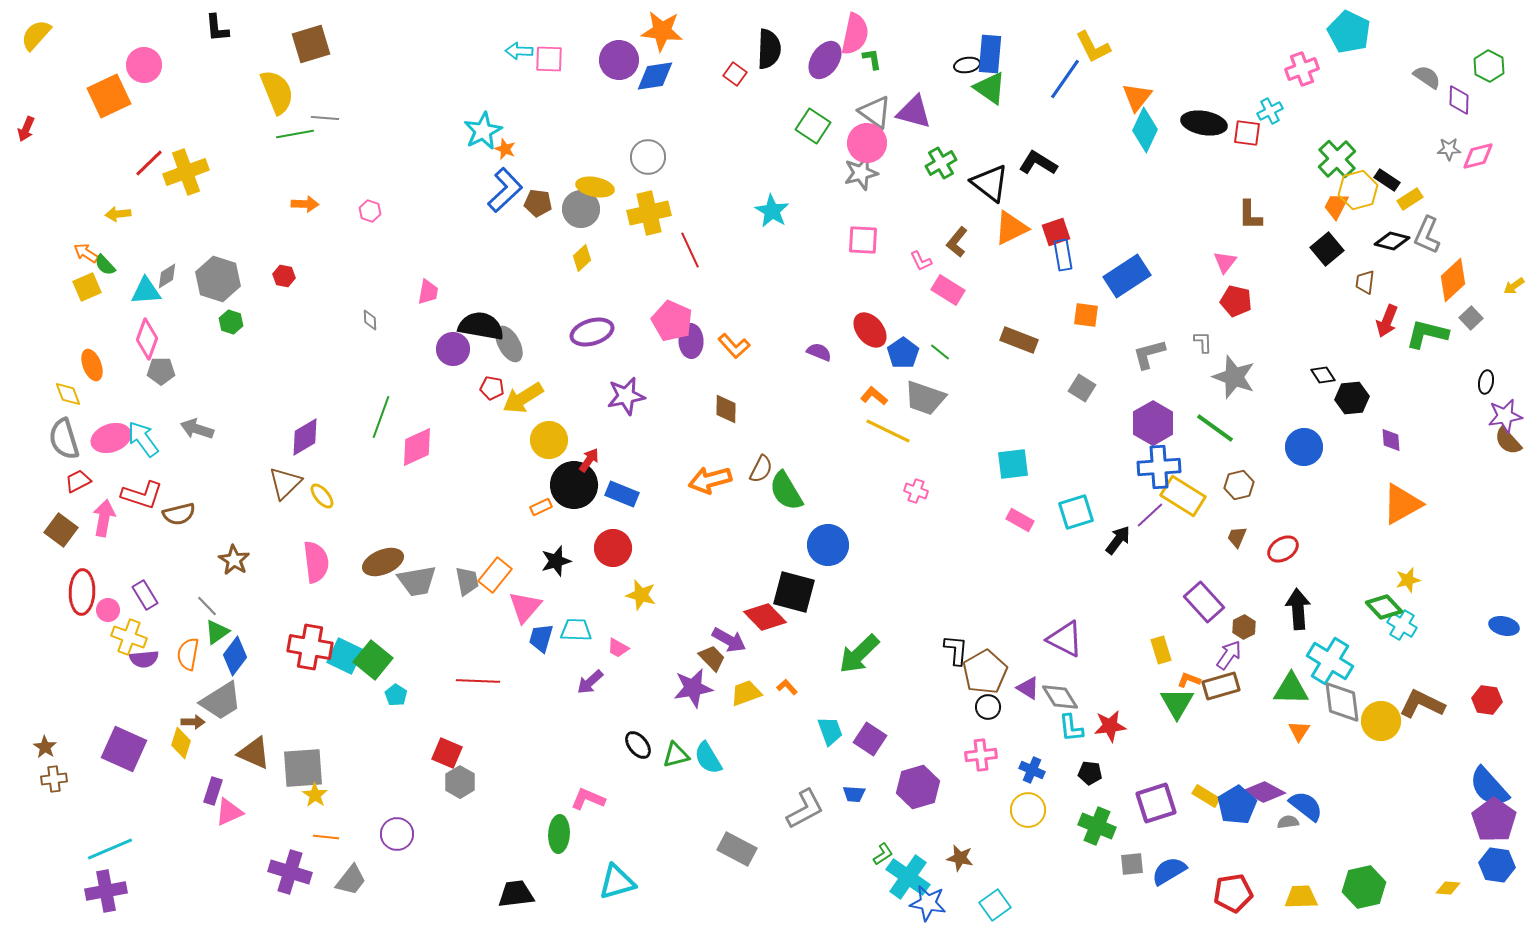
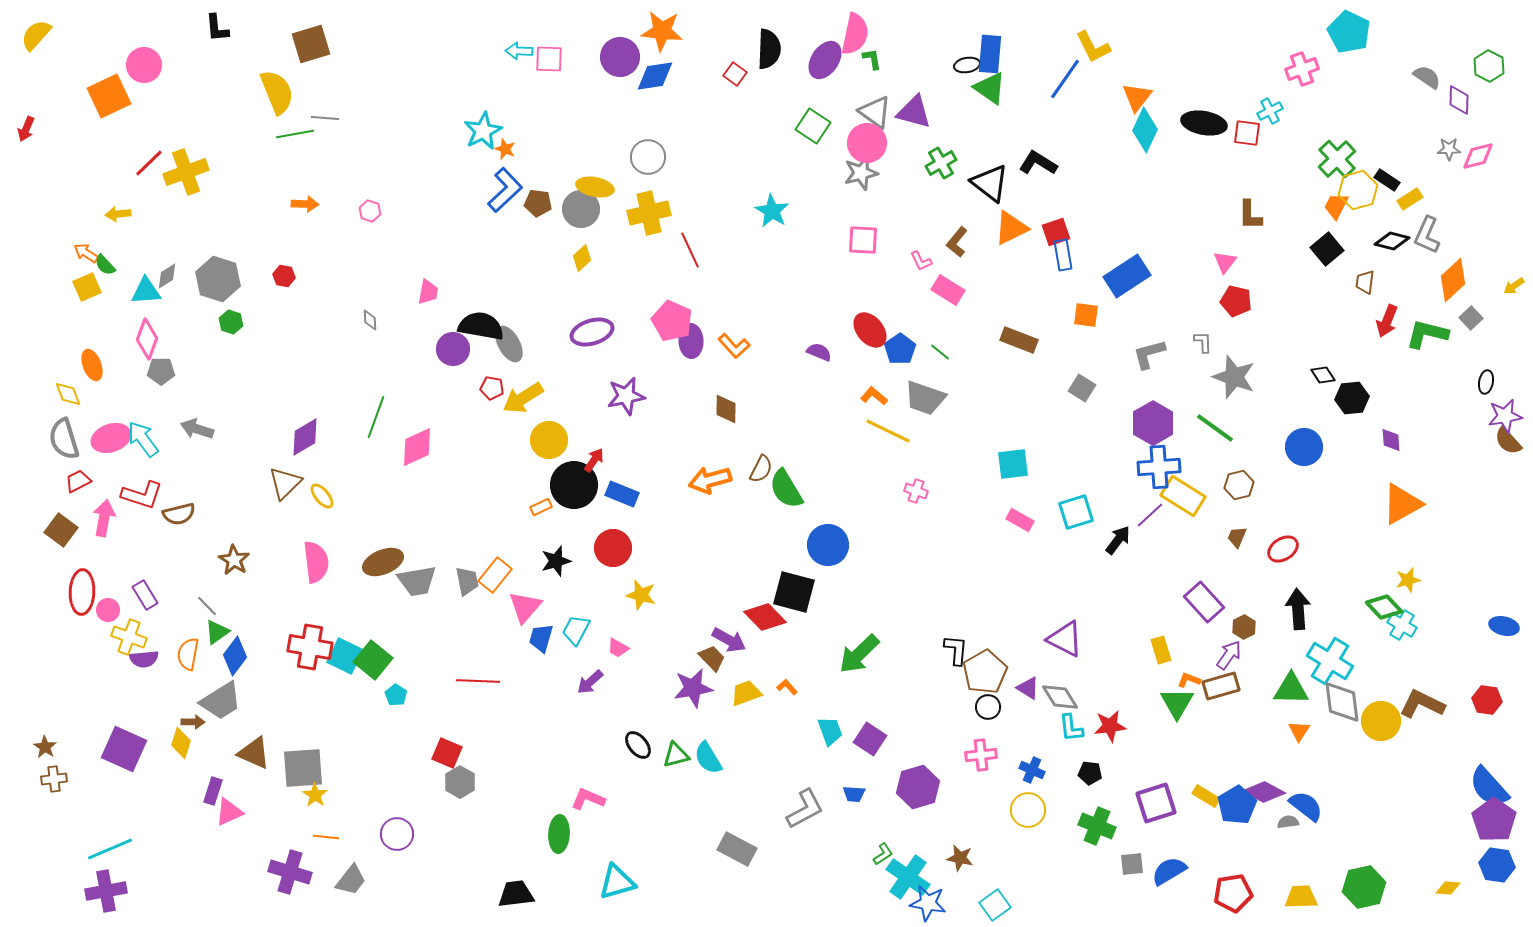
purple circle at (619, 60): moved 1 px right, 3 px up
blue pentagon at (903, 353): moved 3 px left, 4 px up
green line at (381, 417): moved 5 px left
red arrow at (589, 460): moved 5 px right
green semicircle at (786, 491): moved 2 px up
cyan trapezoid at (576, 630): rotated 64 degrees counterclockwise
